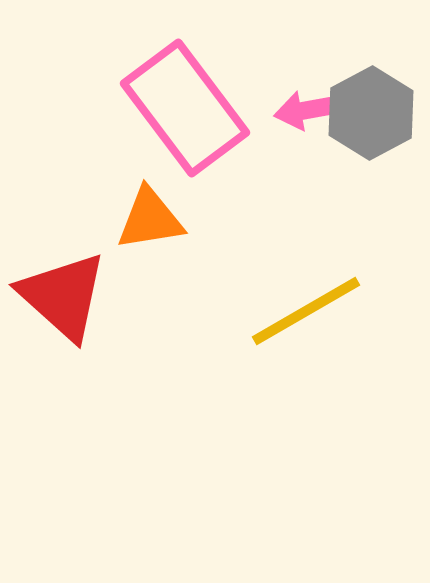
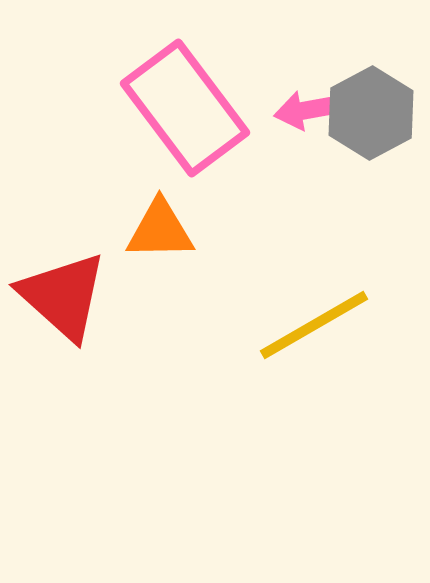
orange triangle: moved 10 px right, 11 px down; rotated 8 degrees clockwise
yellow line: moved 8 px right, 14 px down
